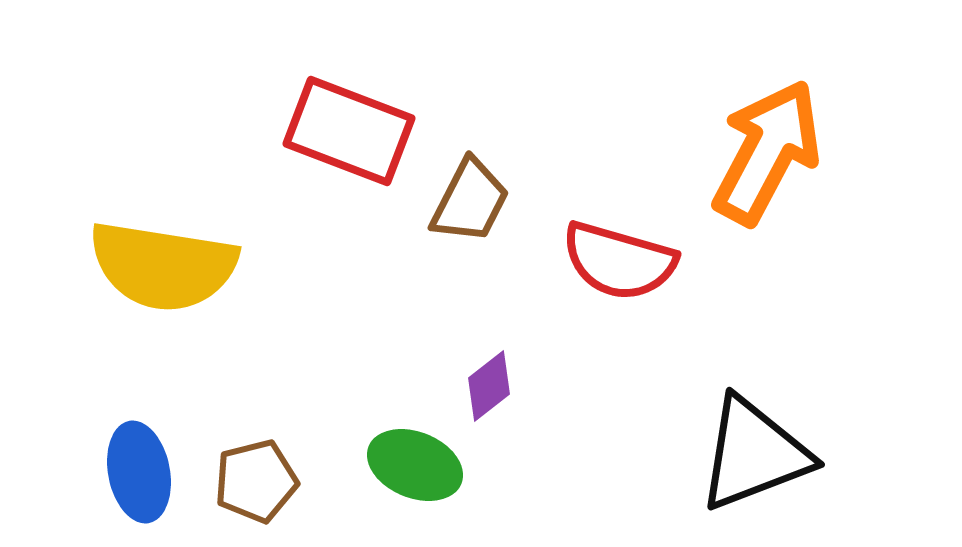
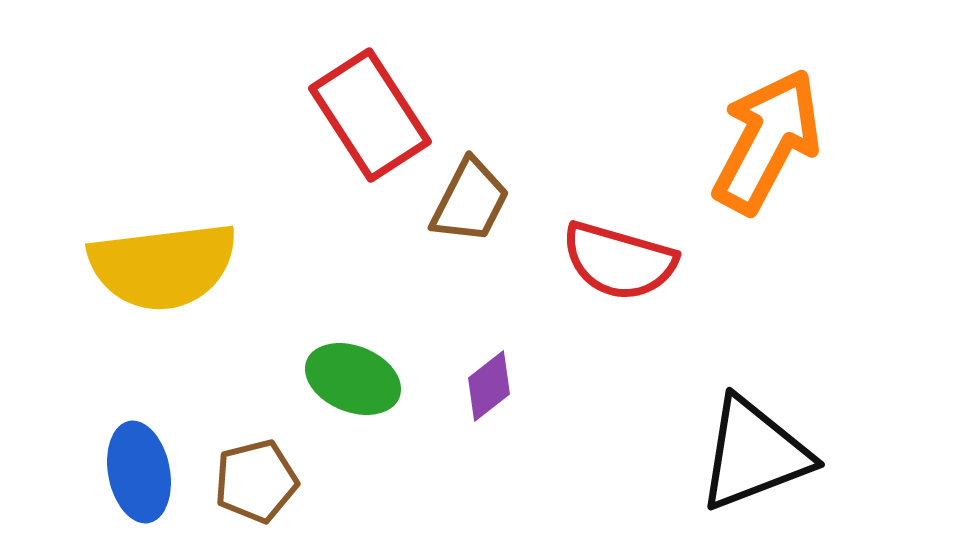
red rectangle: moved 21 px right, 16 px up; rotated 36 degrees clockwise
orange arrow: moved 11 px up
yellow semicircle: rotated 16 degrees counterclockwise
green ellipse: moved 62 px left, 86 px up
